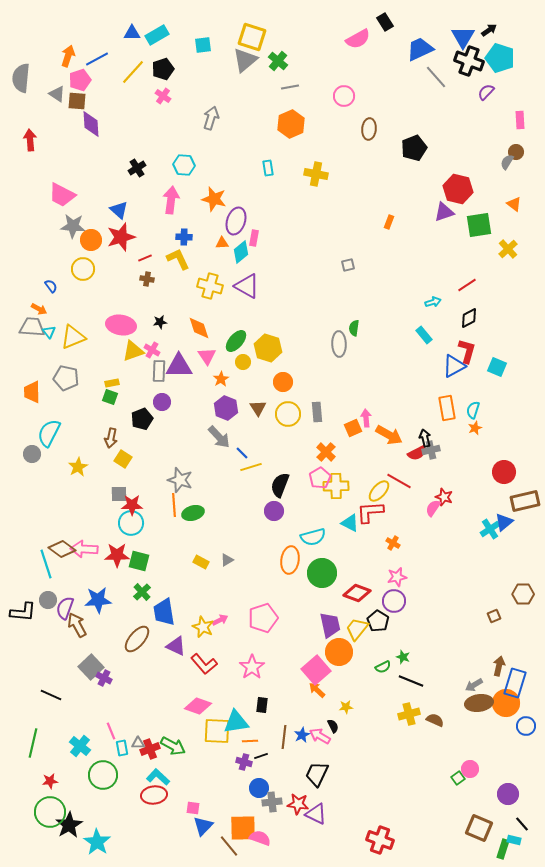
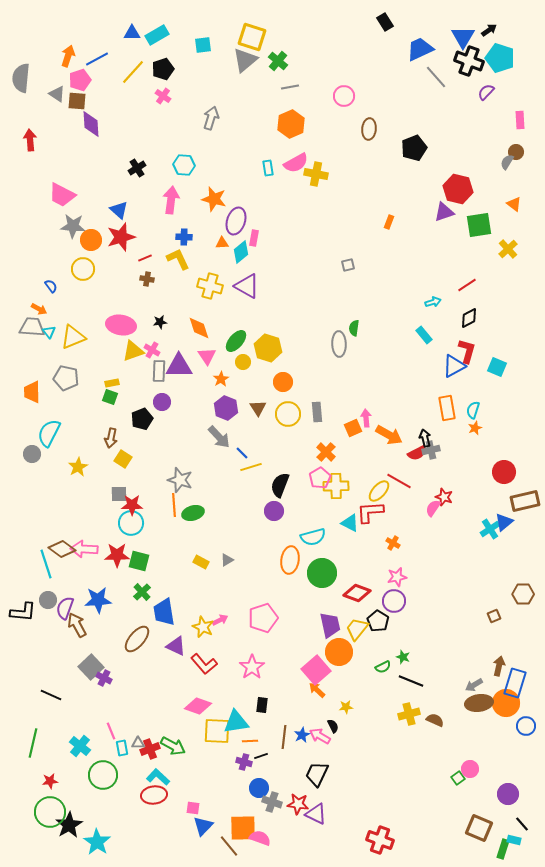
pink semicircle at (358, 39): moved 62 px left, 124 px down
gray cross at (272, 802): rotated 24 degrees clockwise
